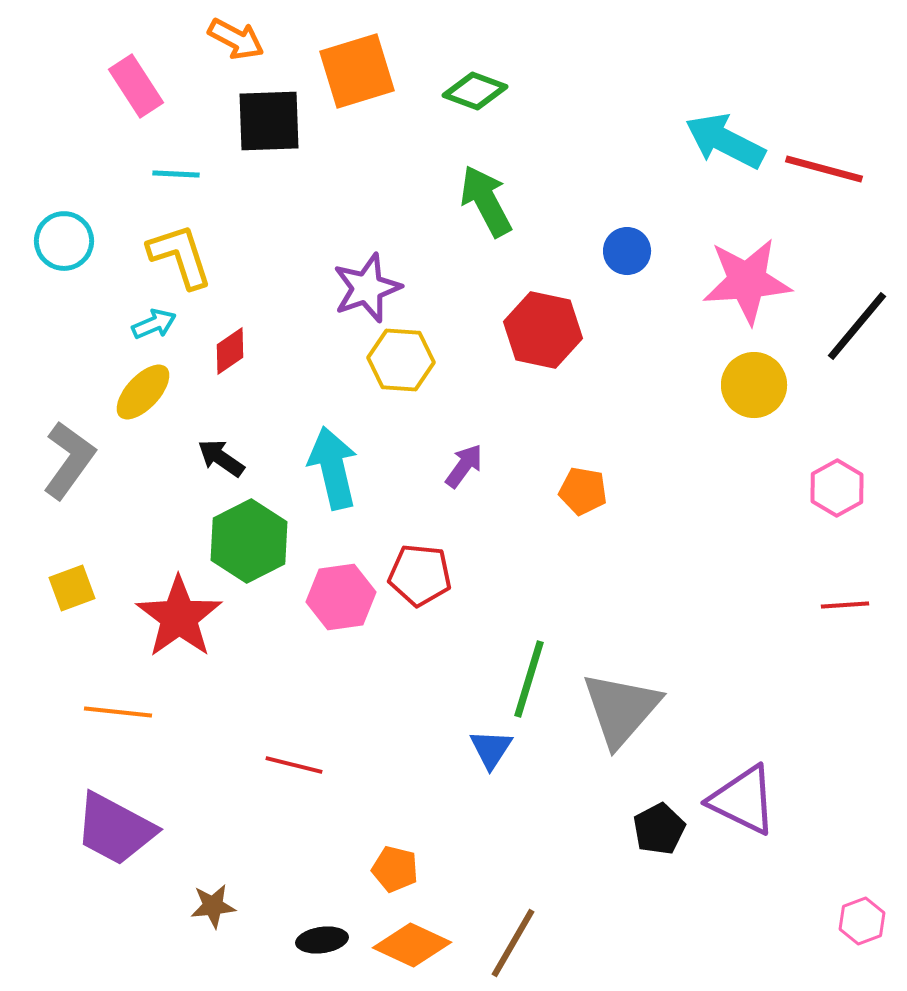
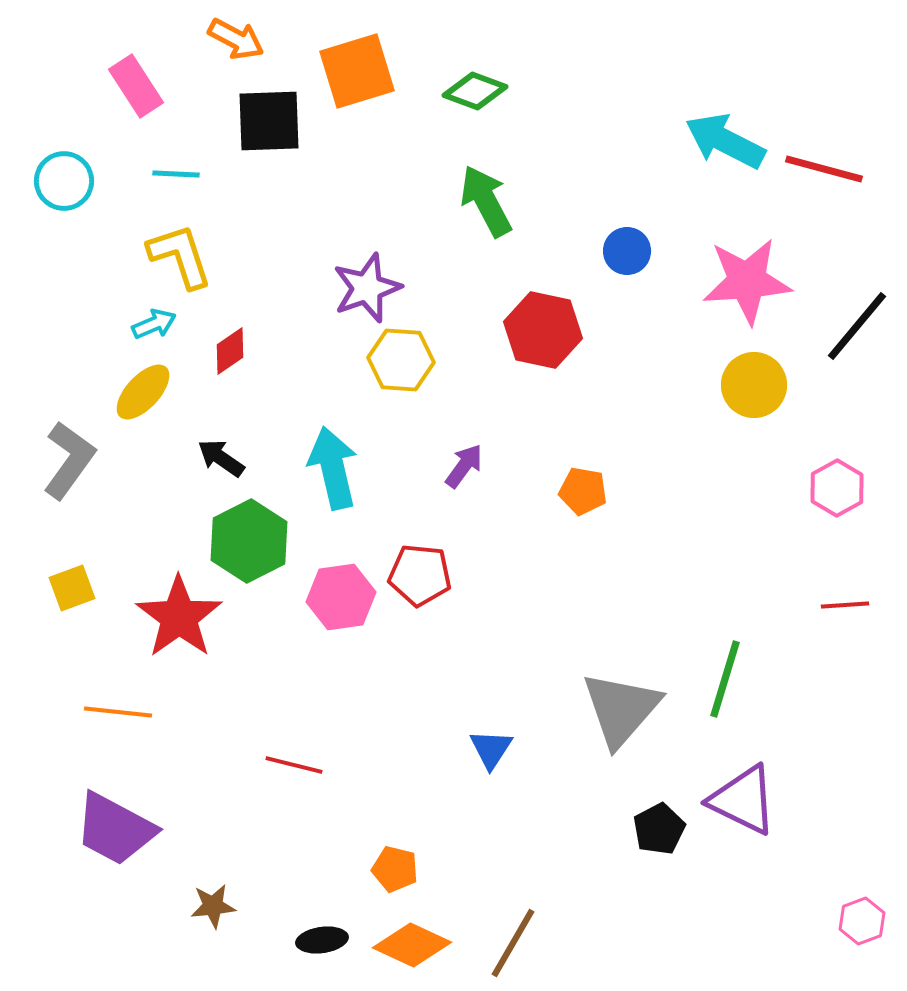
cyan circle at (64, 241): moved 60 px up
green line at (529, 679): moved 196 px right
